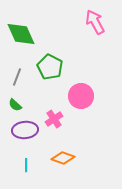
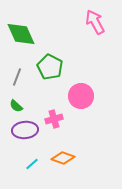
green semicircle: moved 1 px right, 1 px down
pink cross: rotated 18 degrees clockwise
cyan line: moved 6 px right, 1 px up; rotated 48 degrees clockwise
